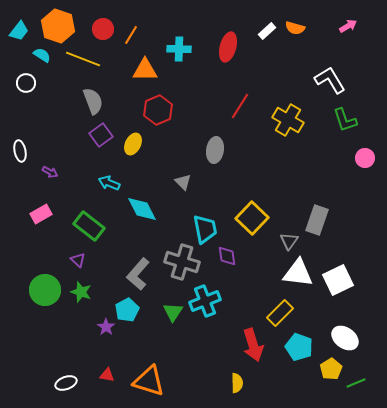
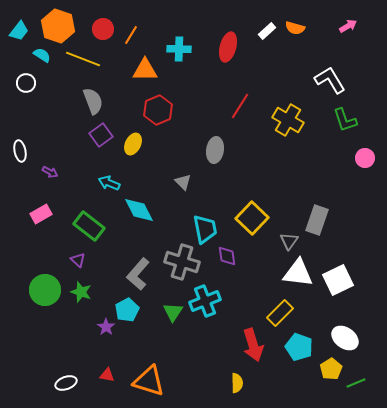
cyan diamond at (142, 209): moved 3 px left, 1 px down
